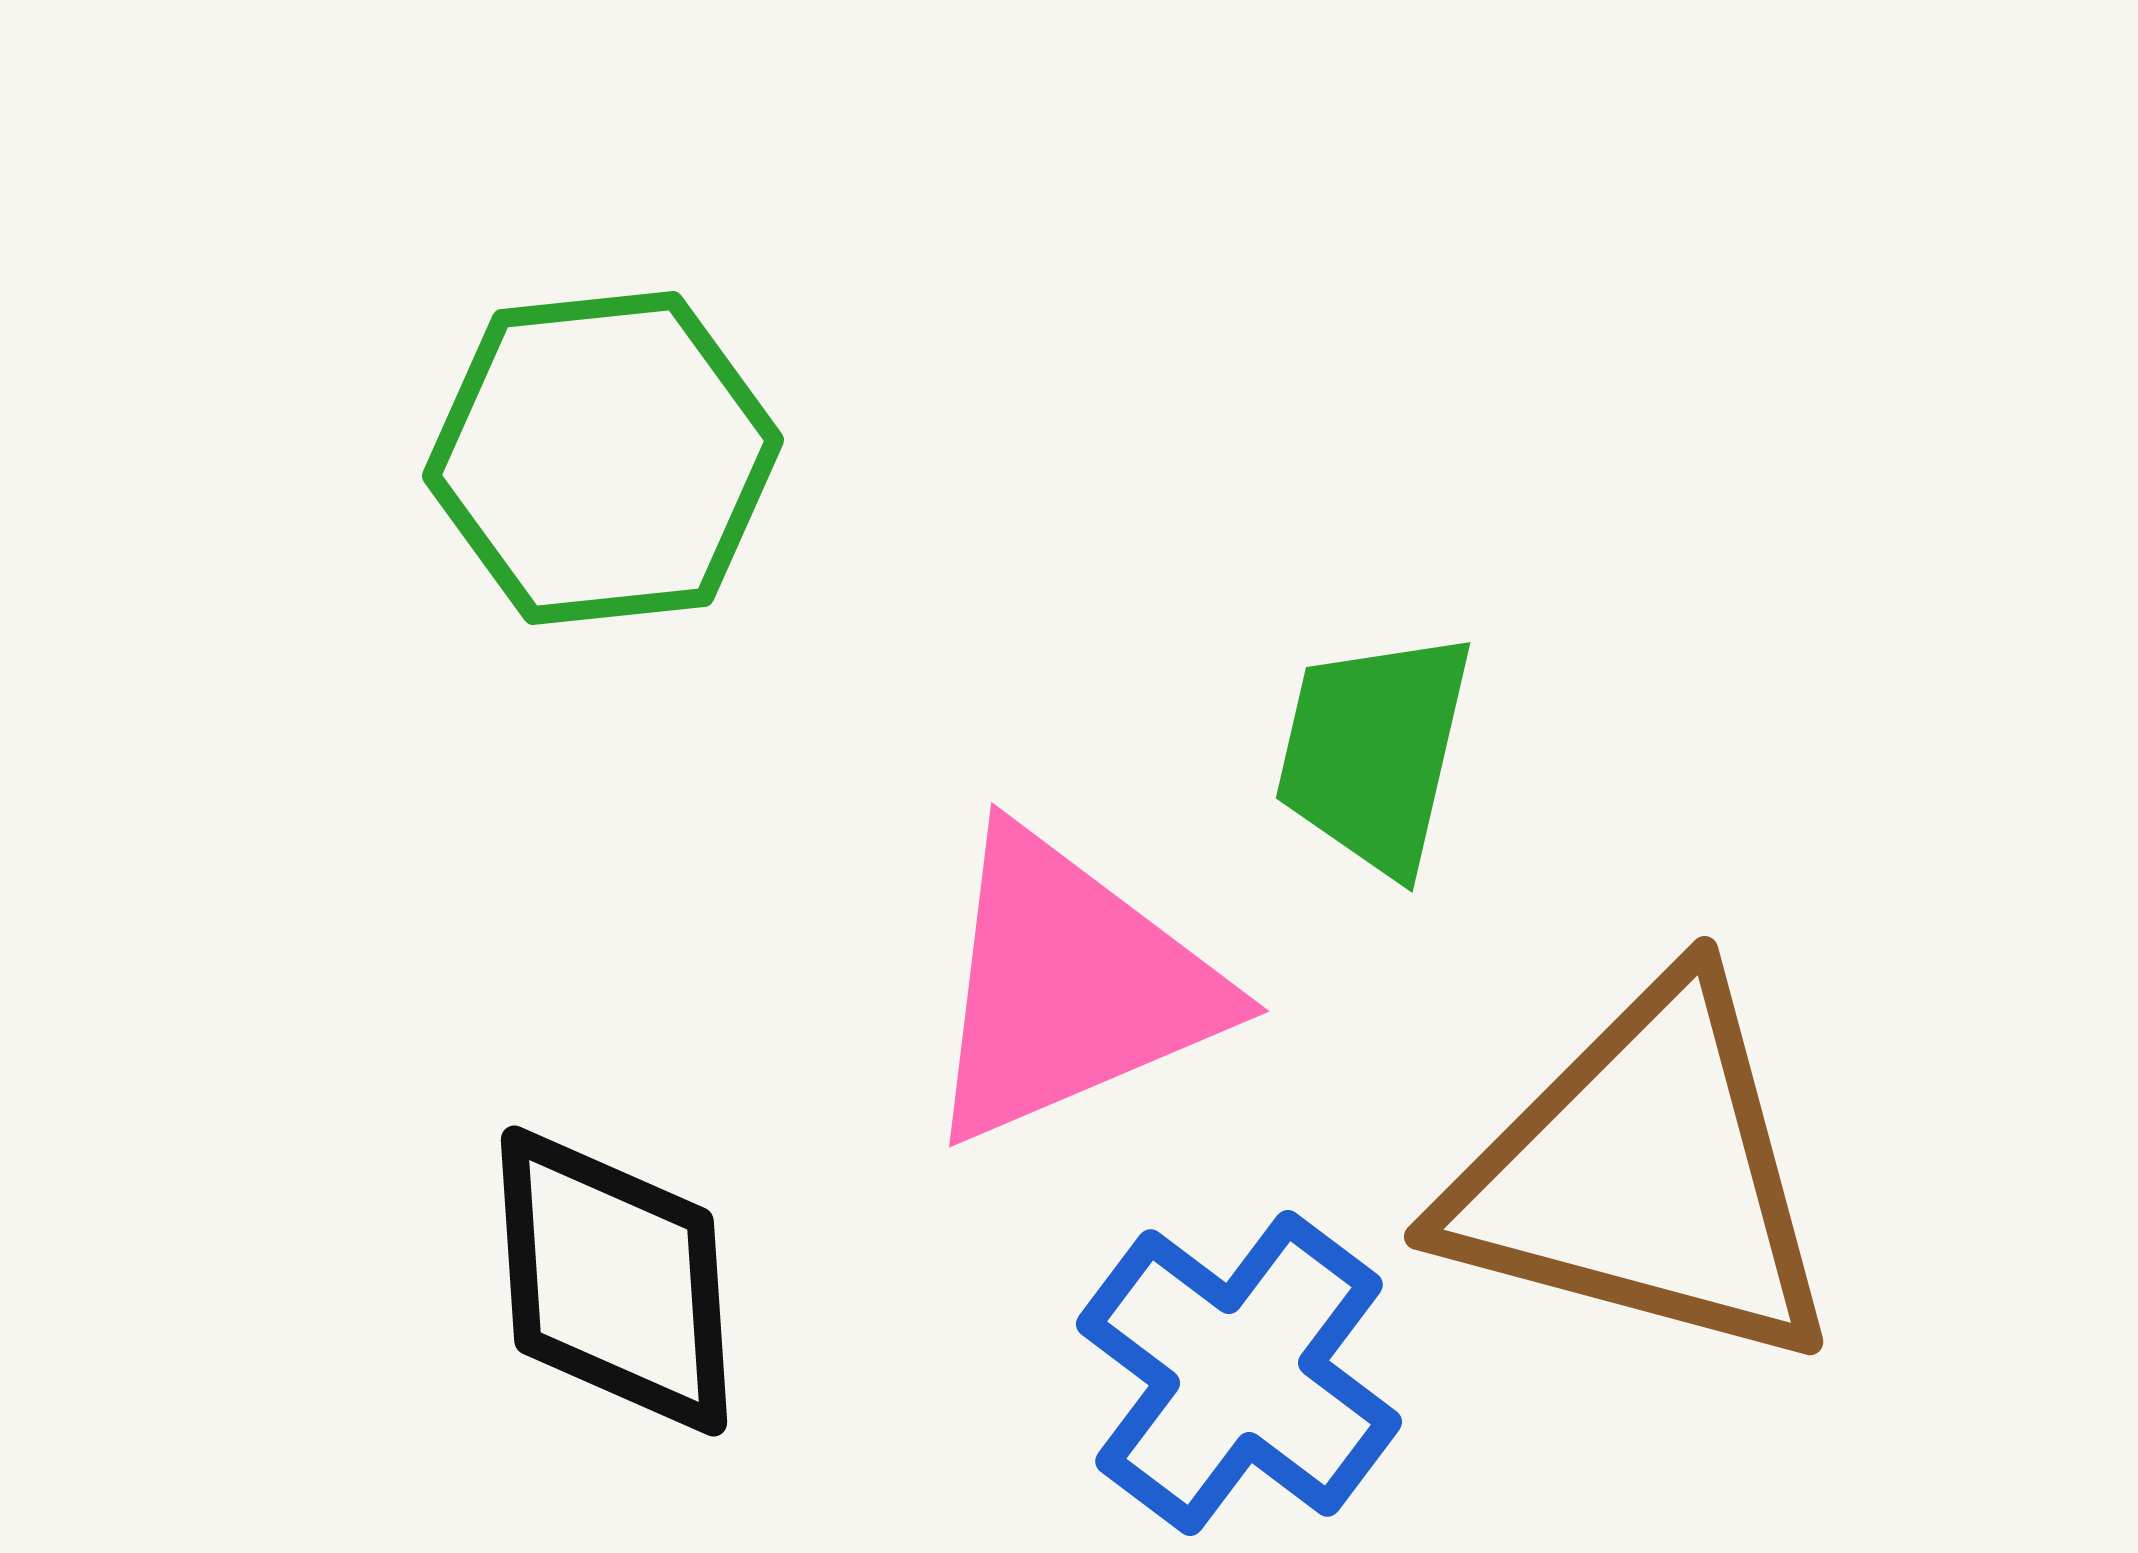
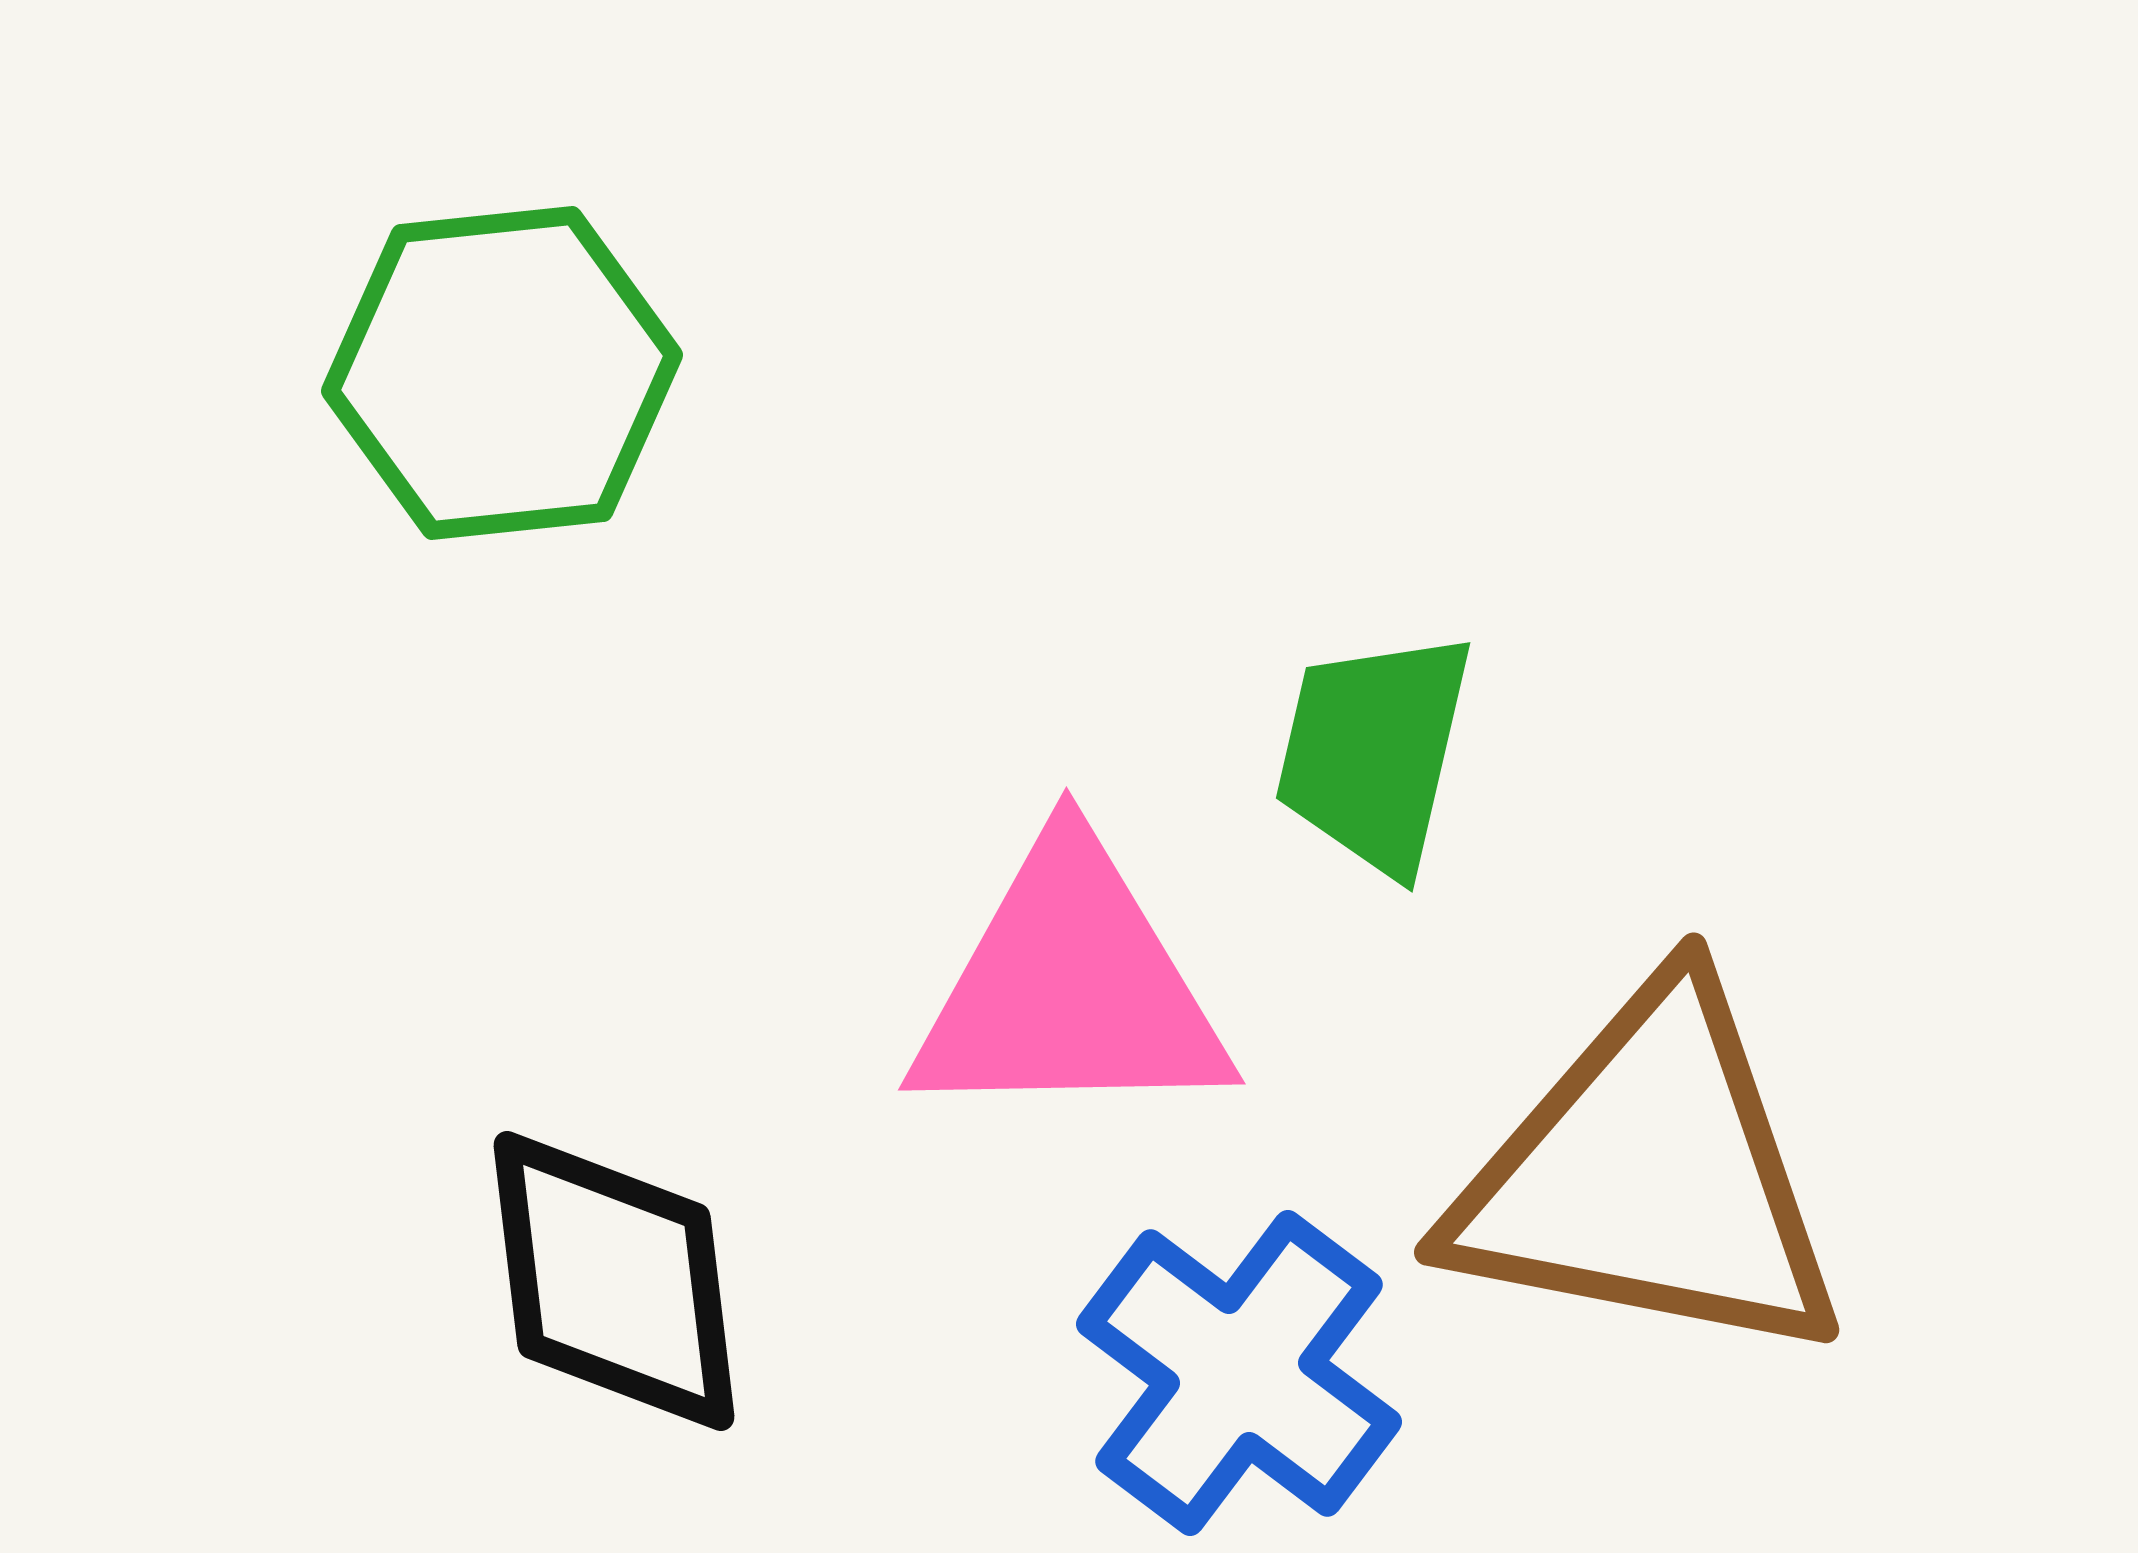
green hexagon: moved 101 px left, 85 px up
pink triangle: rotated 22 degrees clockwise
brown triangle: moved 5 px right; rotated 4 degrees counterclockwise
black diamond: rotated 3 degrees counterclockwise
